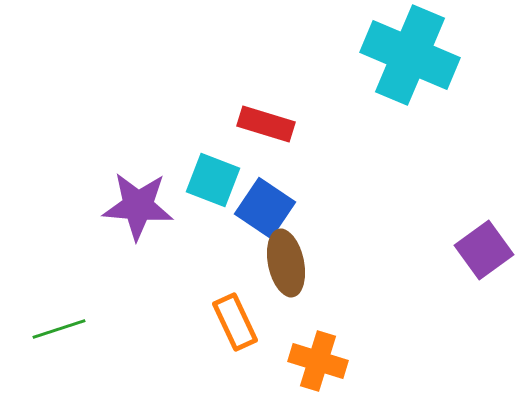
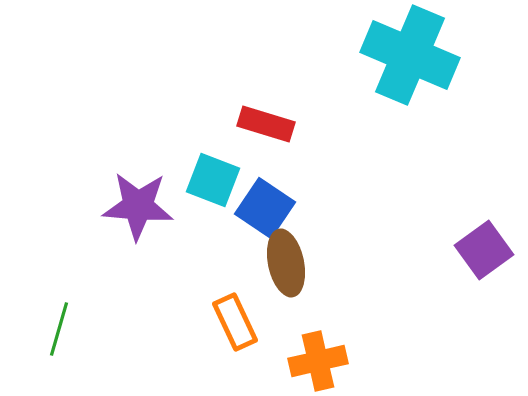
green line: rotated 56 degrees counterclockwise
orange cross: rotated 30 degrees counterclockwise
